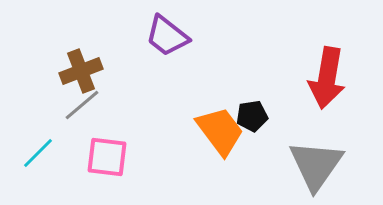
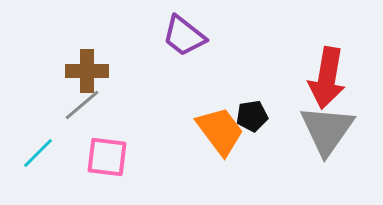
purple trapezoid: moved 17 px right
brown cross: moved 6 px right; rotated 21 degrees clockwise
gray triangle: moved 11 px right, 35 px up
